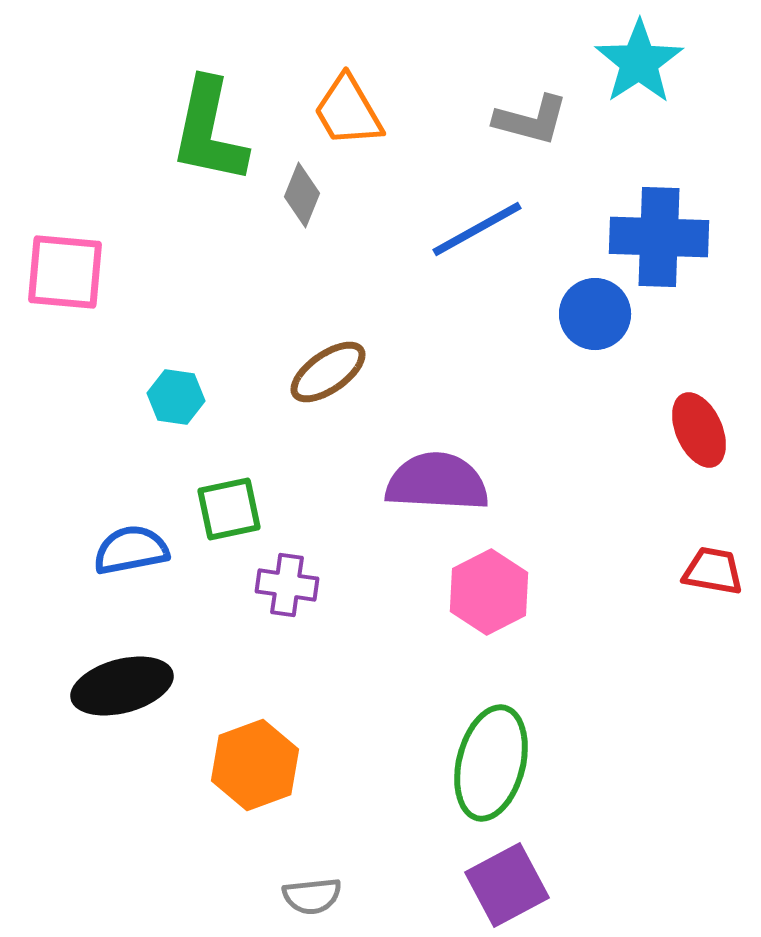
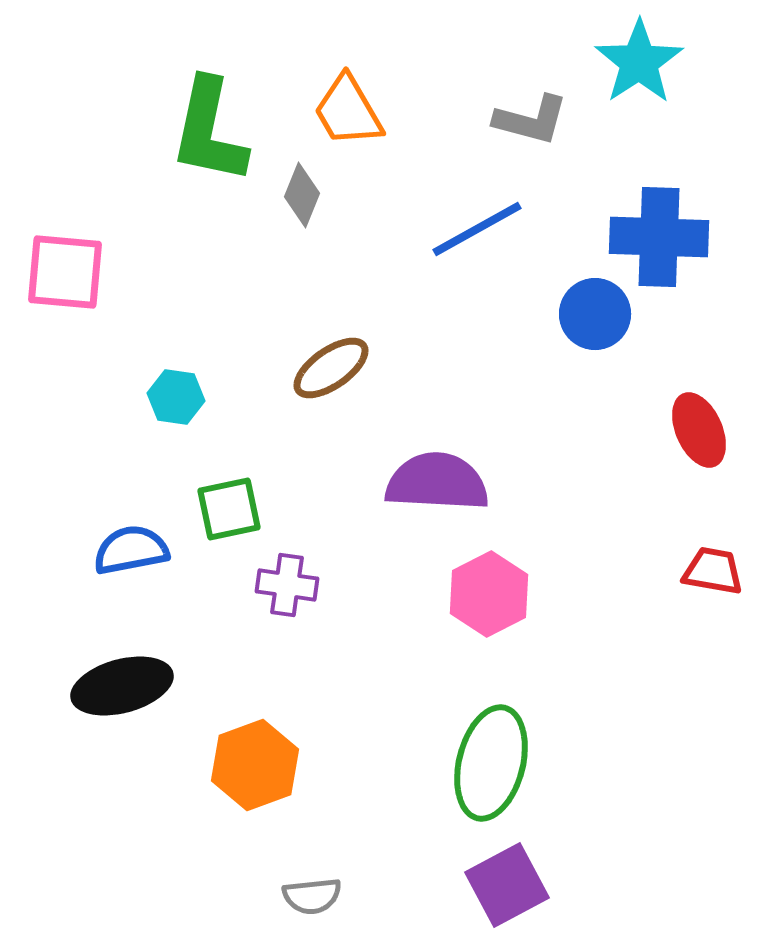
brown ellipse: moved 3 px right, 4 px up
pink hexagon: moved 2 px down
